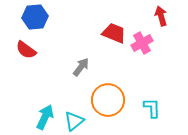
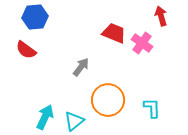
pink cross: rotated 25 degrees counterclockwise
